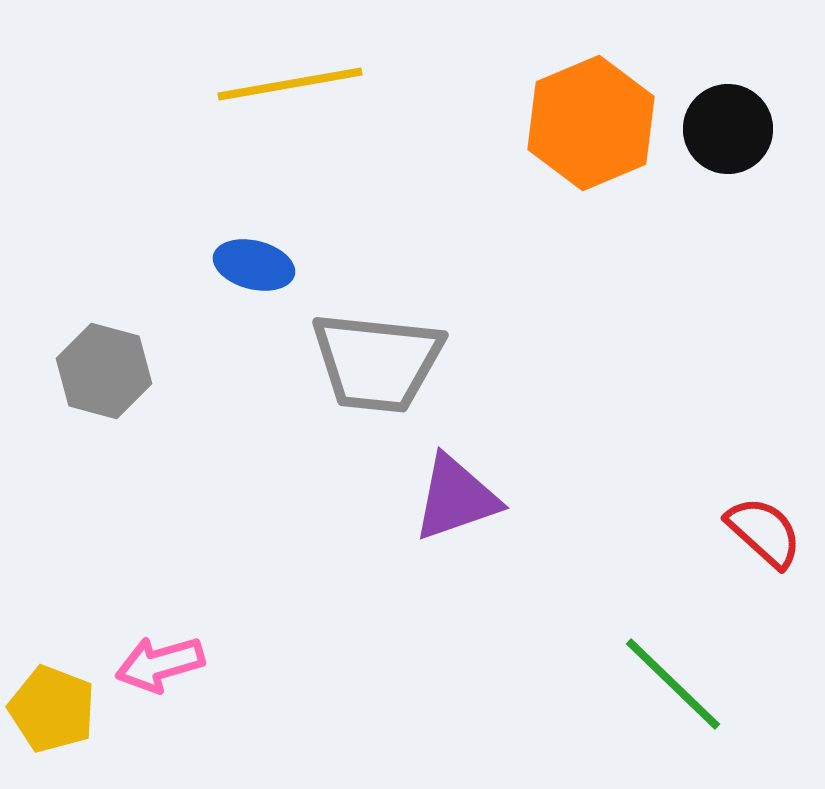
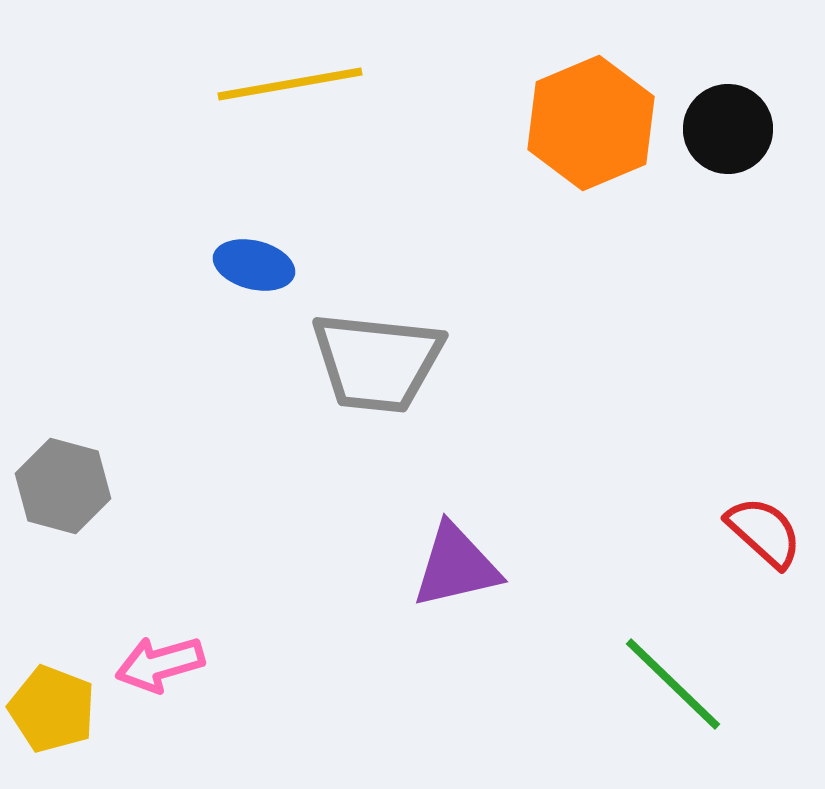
gray hexagon: moved 41 px left, 115 px down
purple triangle: moved 68 px down; rotated 6 degrees clockwise
